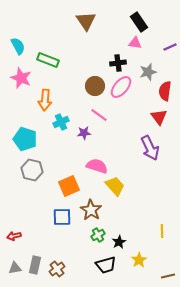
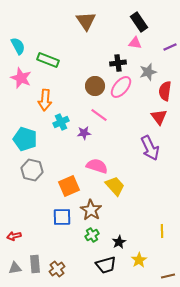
green cross: moved 6 px left
gray rectangle: moved 1 px up; rotated 18 degrees counterclockwise
